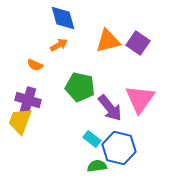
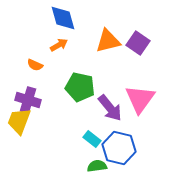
yellow trapezoid: moved 1 px left
